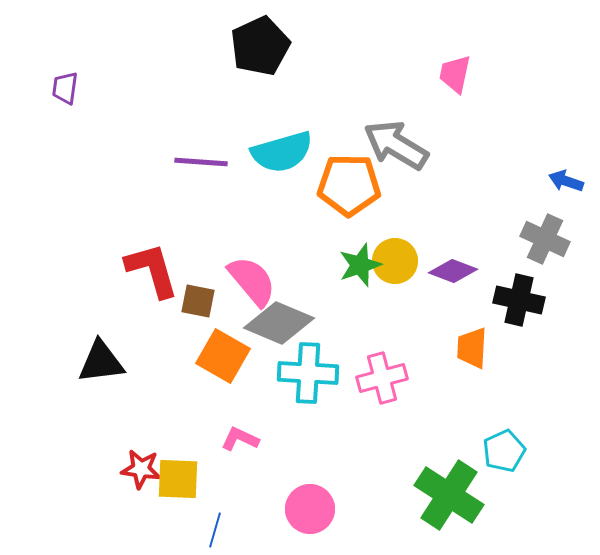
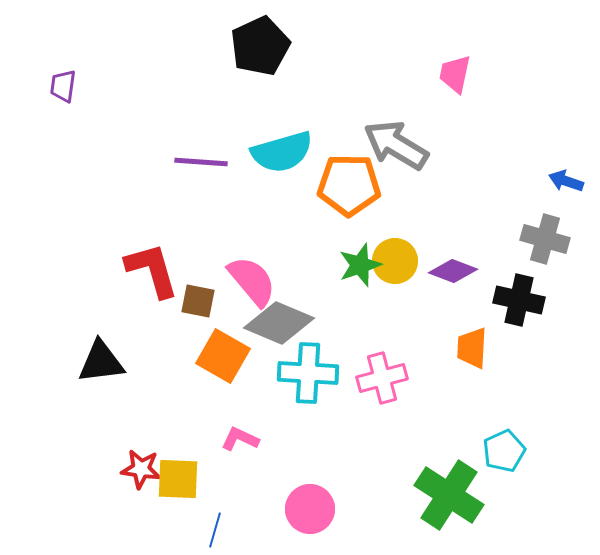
purple trapezoid: moved 2 px left, 2 px up
gray cross: rotated 9 degrees counterclockwise
